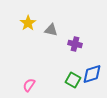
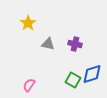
gray triangle: moved 3 px left, 14 px down
